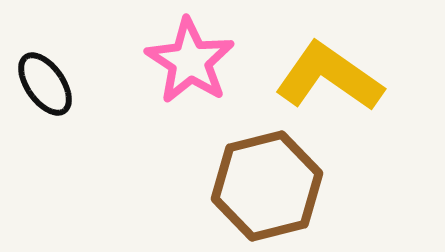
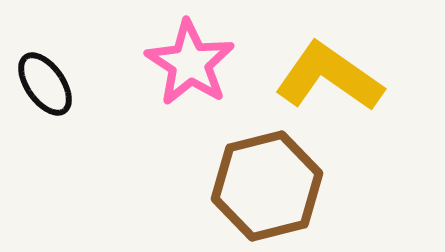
pink star: moved 2 px down
